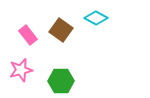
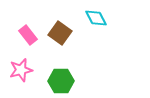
cyan diamond: rotated 35 degrees clockwise
brown square: moved 1 px left, 3 px down
